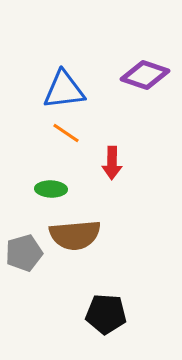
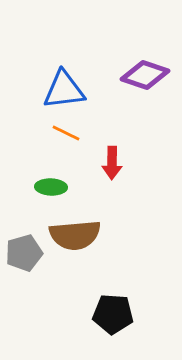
orange line: rotated 8 degrees counterclockwise
green ellipse: moved 2 px up
black pentagon: moved 7 px right
